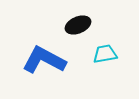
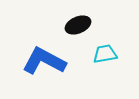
blue L-shape: moved 1 px down
